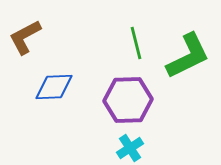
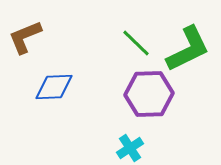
brown L-shape: rotated 6 degrees clockwise
green line: rotated 32 degrees counterclockwise
green L-shape: moved 7 px up
purple hexagon: moved 21 px right, 6 px up
